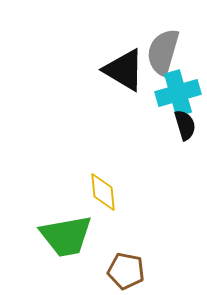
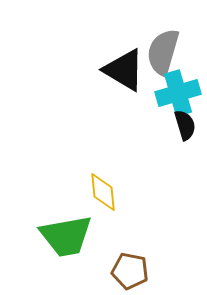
brown pentagon: moved 4 px right
